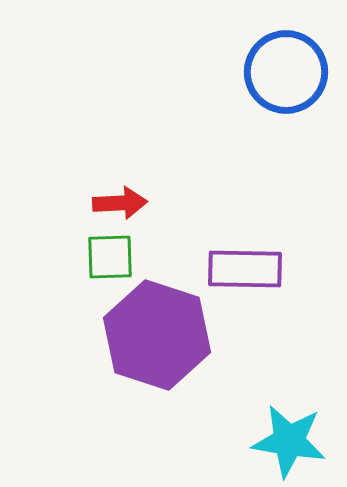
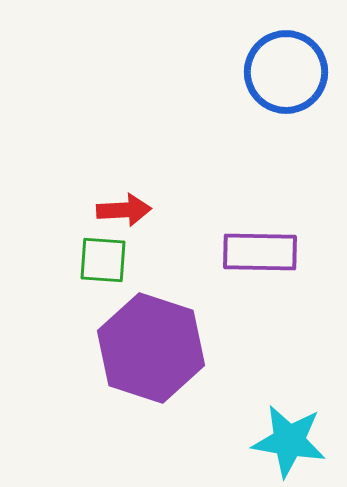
red arrow: moved 4 px right, 7 px down
green square: moved 7 px left, 3 px down; rotated 6 degrees clockwise
purple rectangle: moved 15 px right, 17 px up
purple hexagon: moved 6 px left, 13 px down
